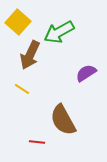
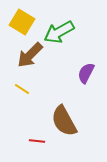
yellow square: moved 4 px right; rotated 10 degrees counterclockwise
brown arrow: rotated 20 degrees clockwise
purple semicircle: rotated 30 degrees counterclockwise
brown semicircle: moved 1 px right, 1 px down
red line: moved 1 px up
